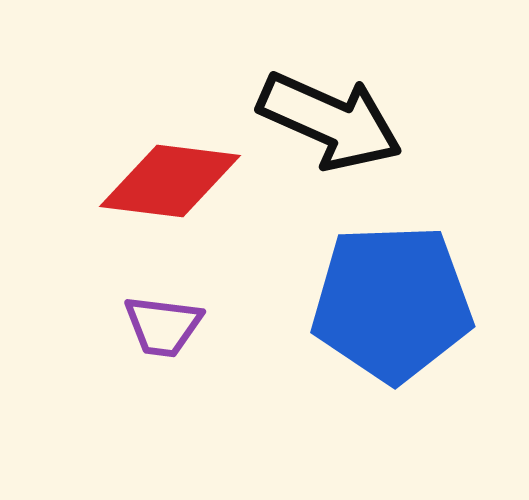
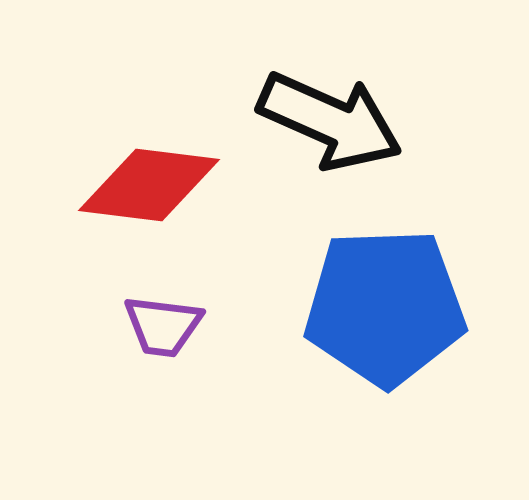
red diamond: moved 21 px left, 4 px down
blue pentagon: moved 7 px left, 4 px down
